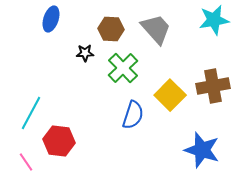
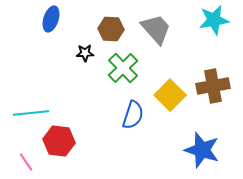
cyan line: rotated 56 degrees clockwise
